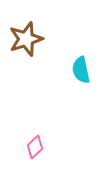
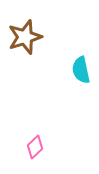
brown star: moved 1 px left, 2 px up
